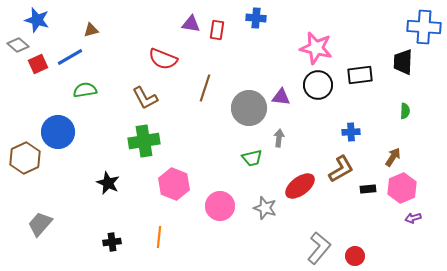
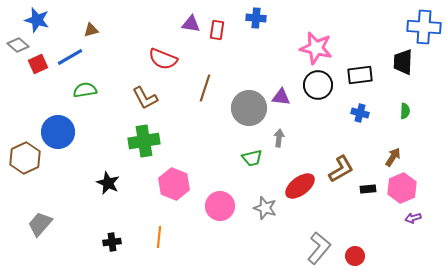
blue cross at (351, 132): moved 9 px right, 19 px up; rotated 18 degrees clockwise
